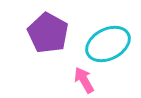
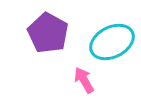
cyan ellipse: moved 4 px right, 2 px up
